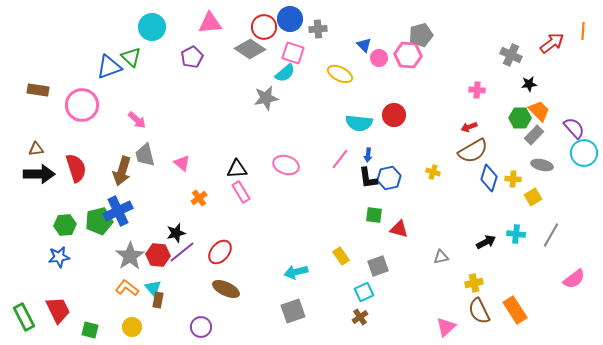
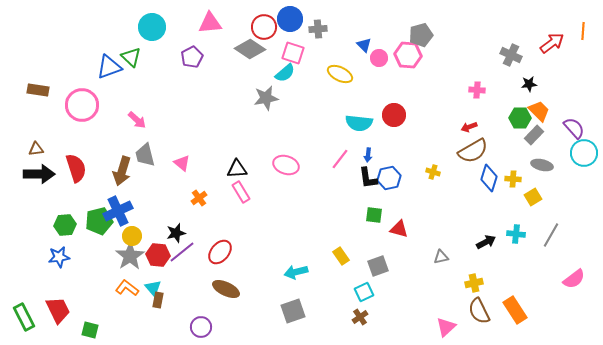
yellow circle at (132, 327): moved 91 px up
